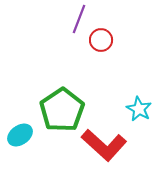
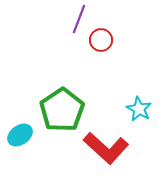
red L-shape: moved 2 px right, 3 px down
